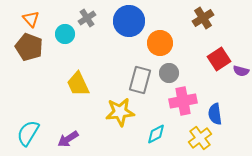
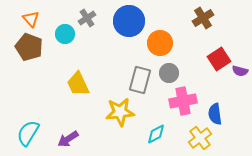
purple semicircle: moved 1 px left
